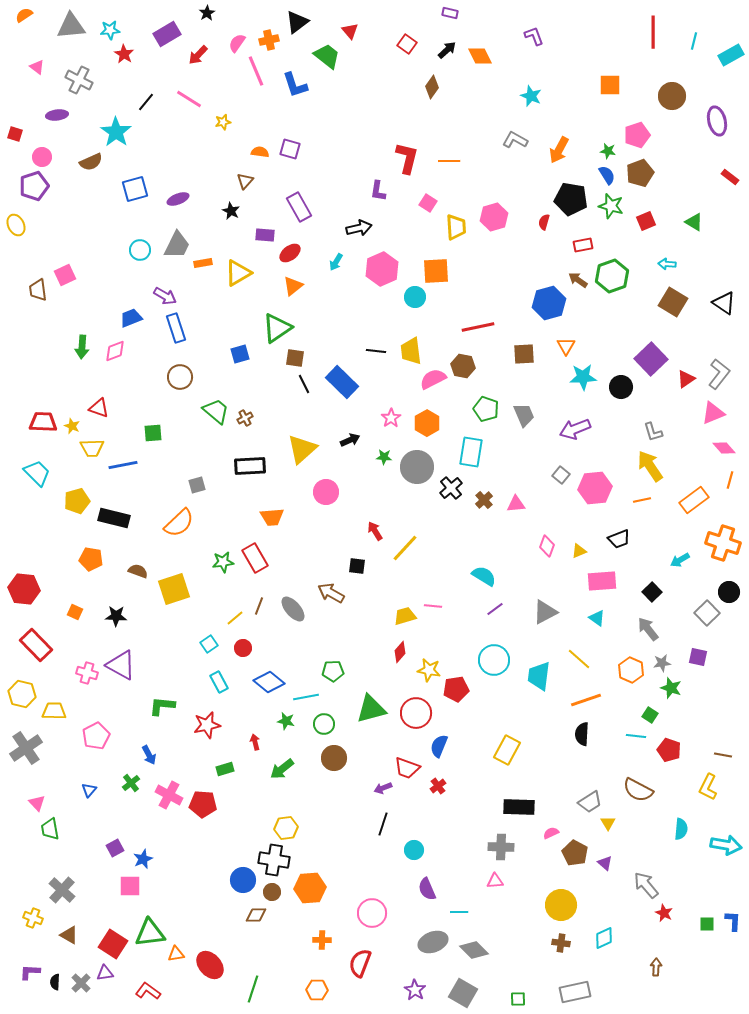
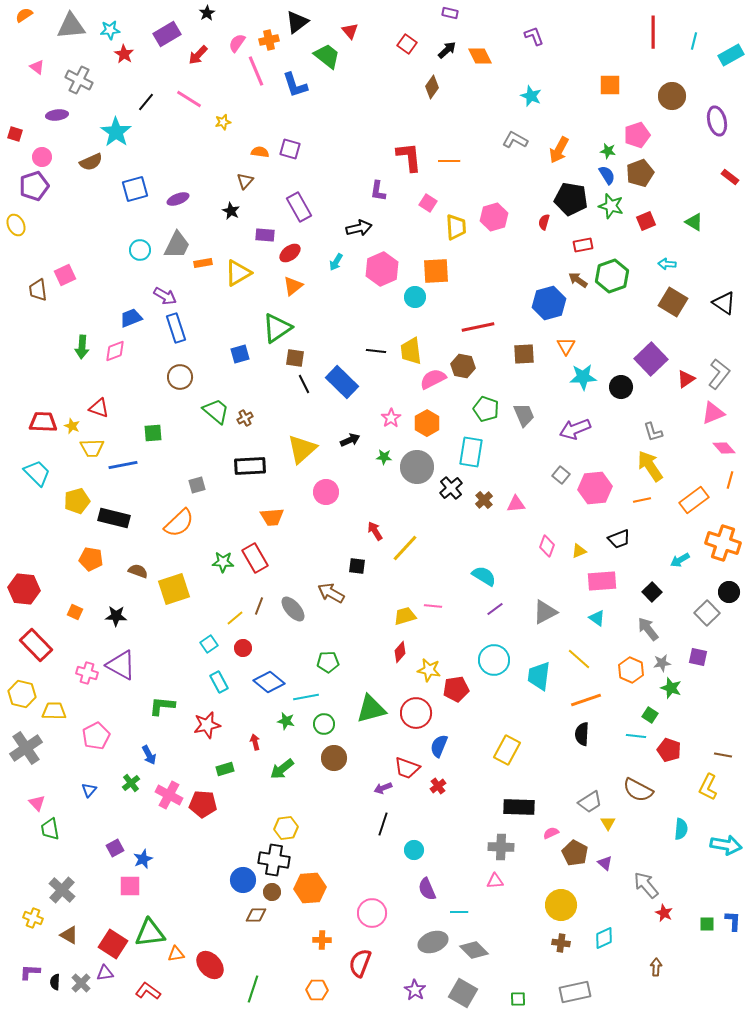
red L-shape at (407, 158): moved 2 px right, 1 px up; rotated 20 degrees counterclockwise
green star at (223, 562): rotated 10 degrees clockwise
green pentagon at (333, 671): moved 5 px left, 9 px up
